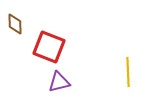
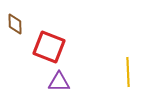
purple triangle: rotated 15 degrees clockwise
